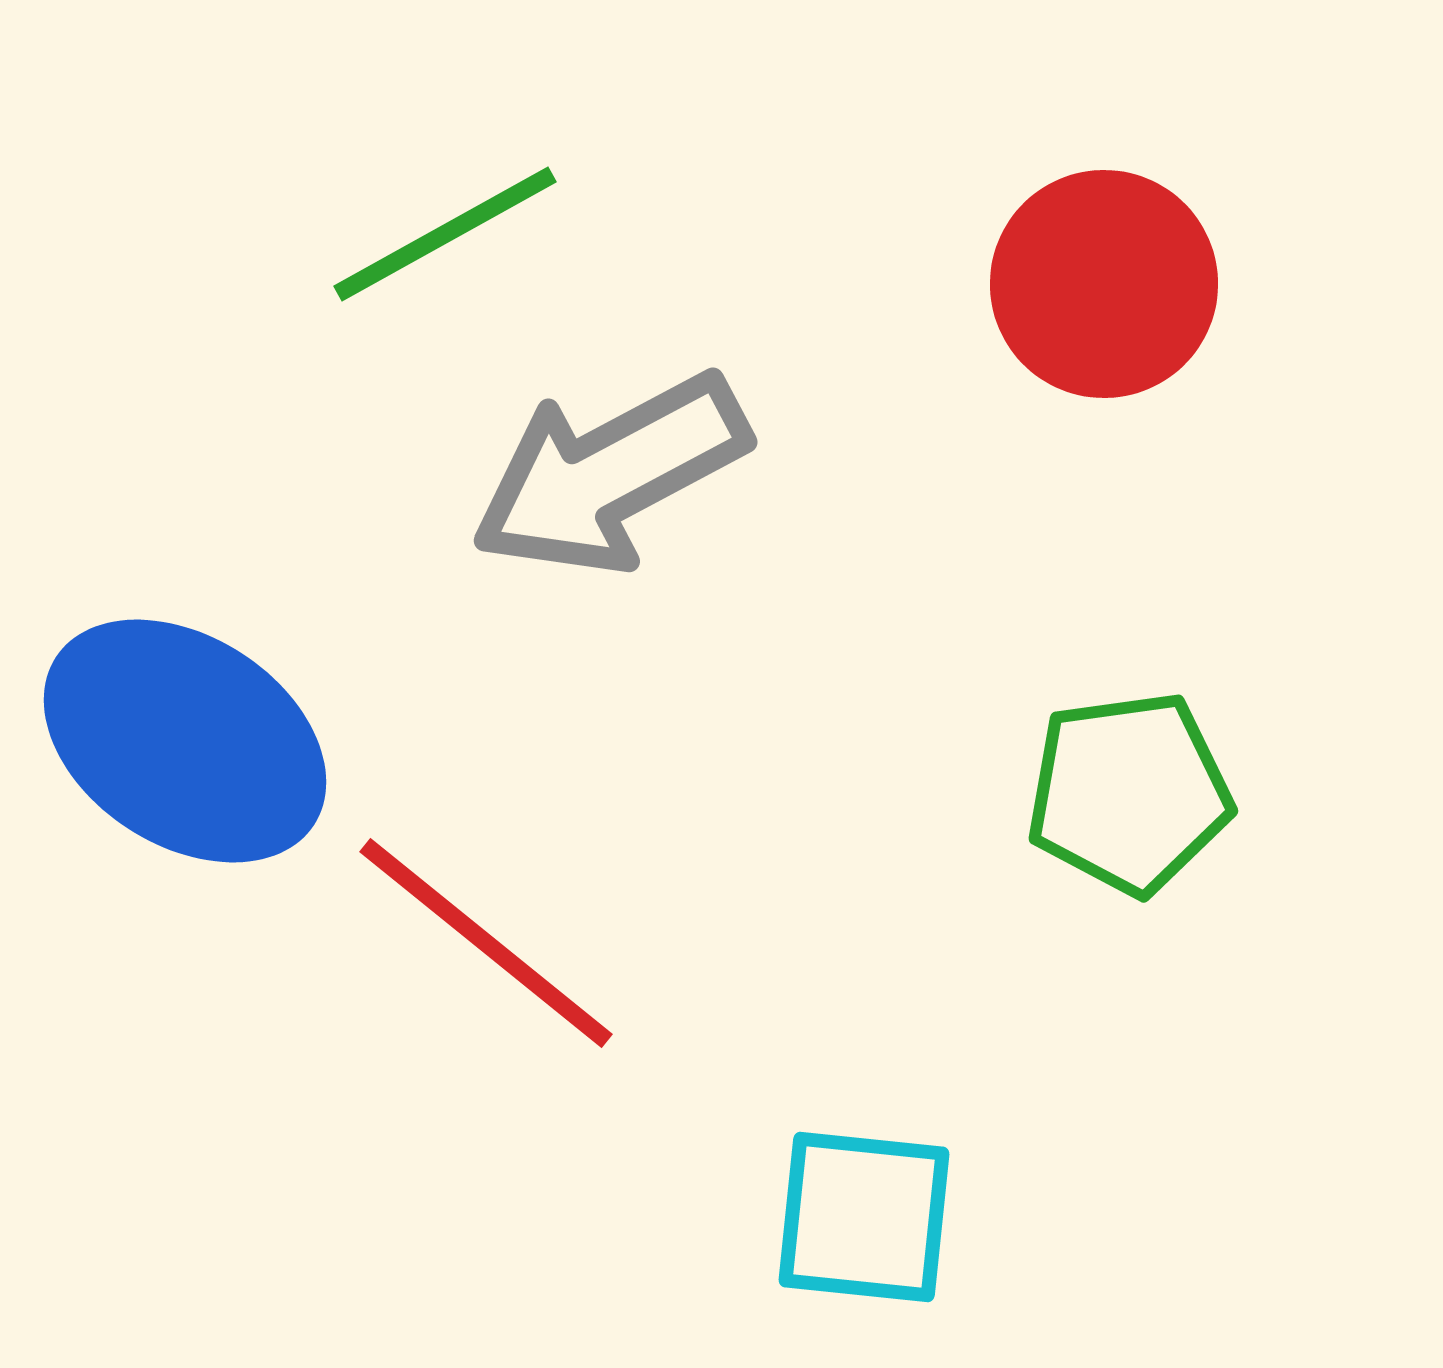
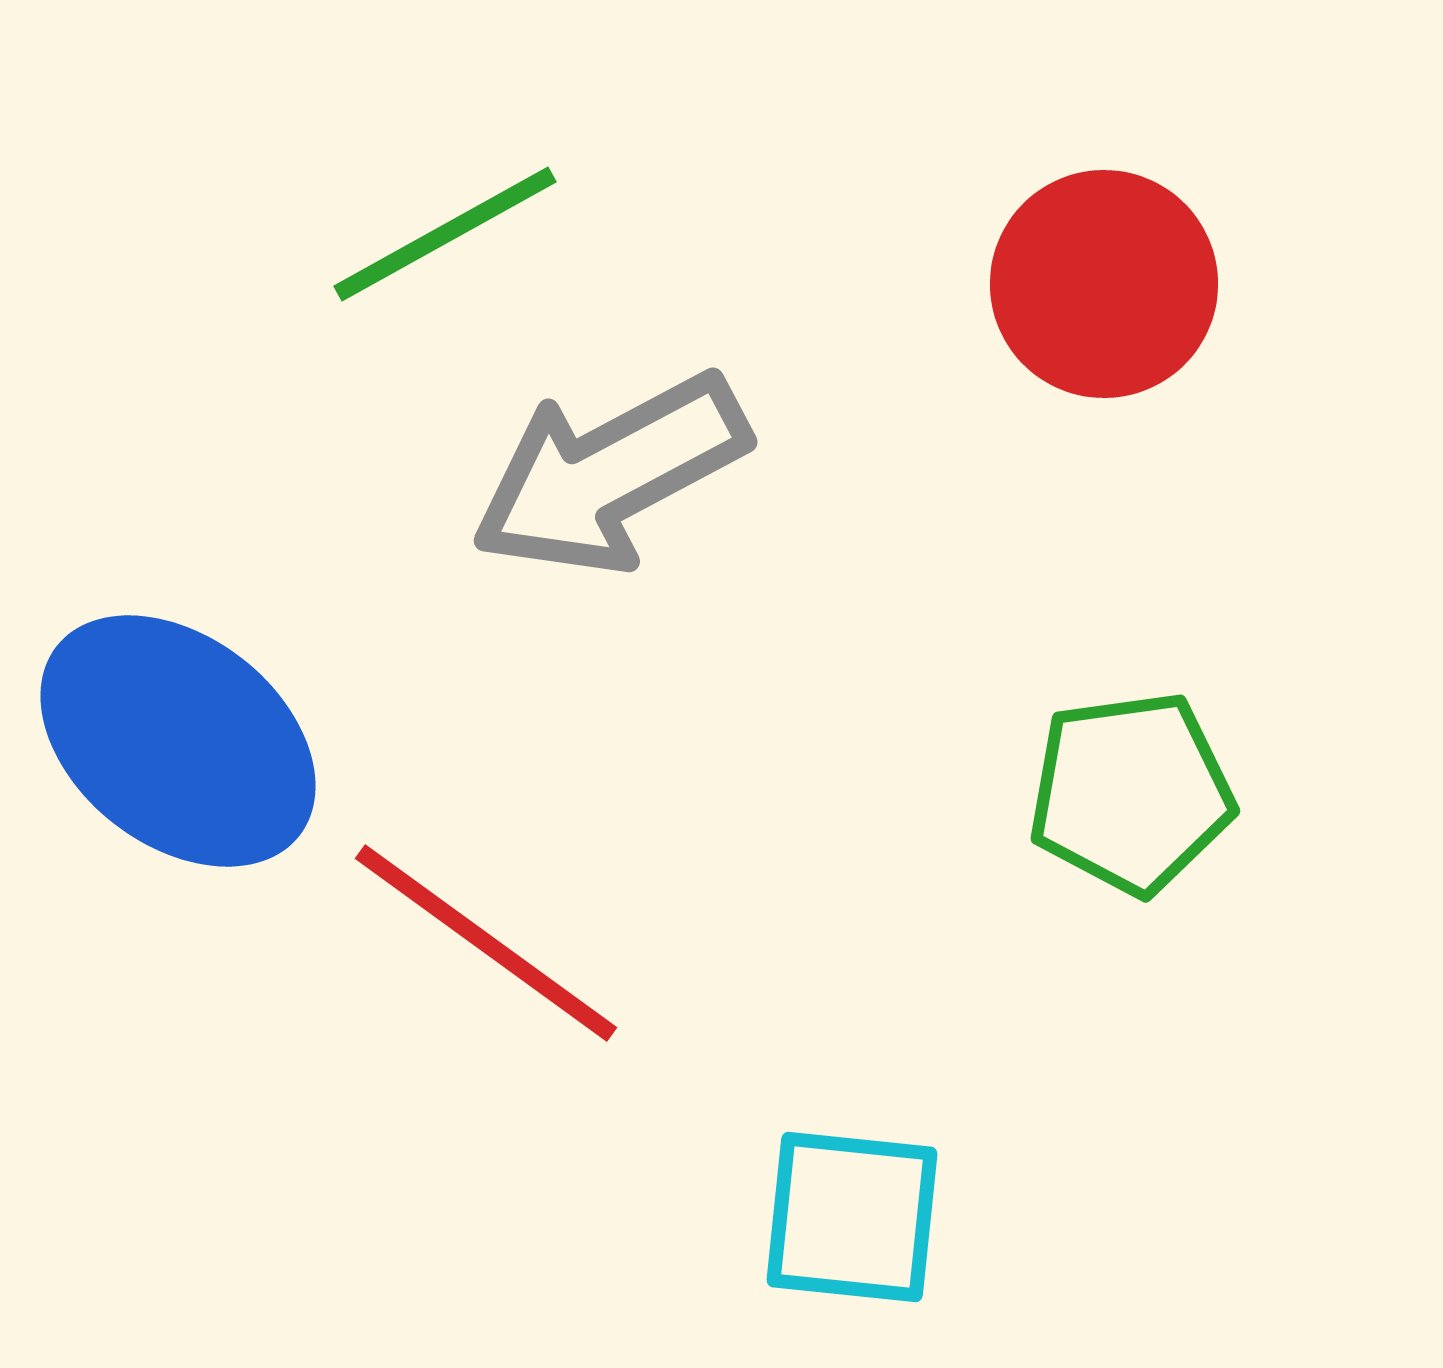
blue ellipse: moved 7 px left; rotated 5 degrees clockwise
green pentagon: moved 2 px right
red line: rotated 3 degrees counterclockwise
cyan square: moved 12 px left
